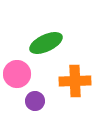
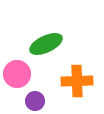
green ellipse: moved 1 px down
orange cross: moved 2 px right
